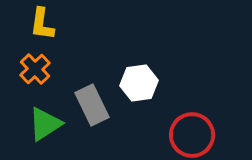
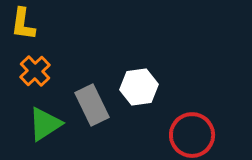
yellow L-shape: moved 19 px left
orange cross: moved 2 px down
white hexagon: moved 4 px down
